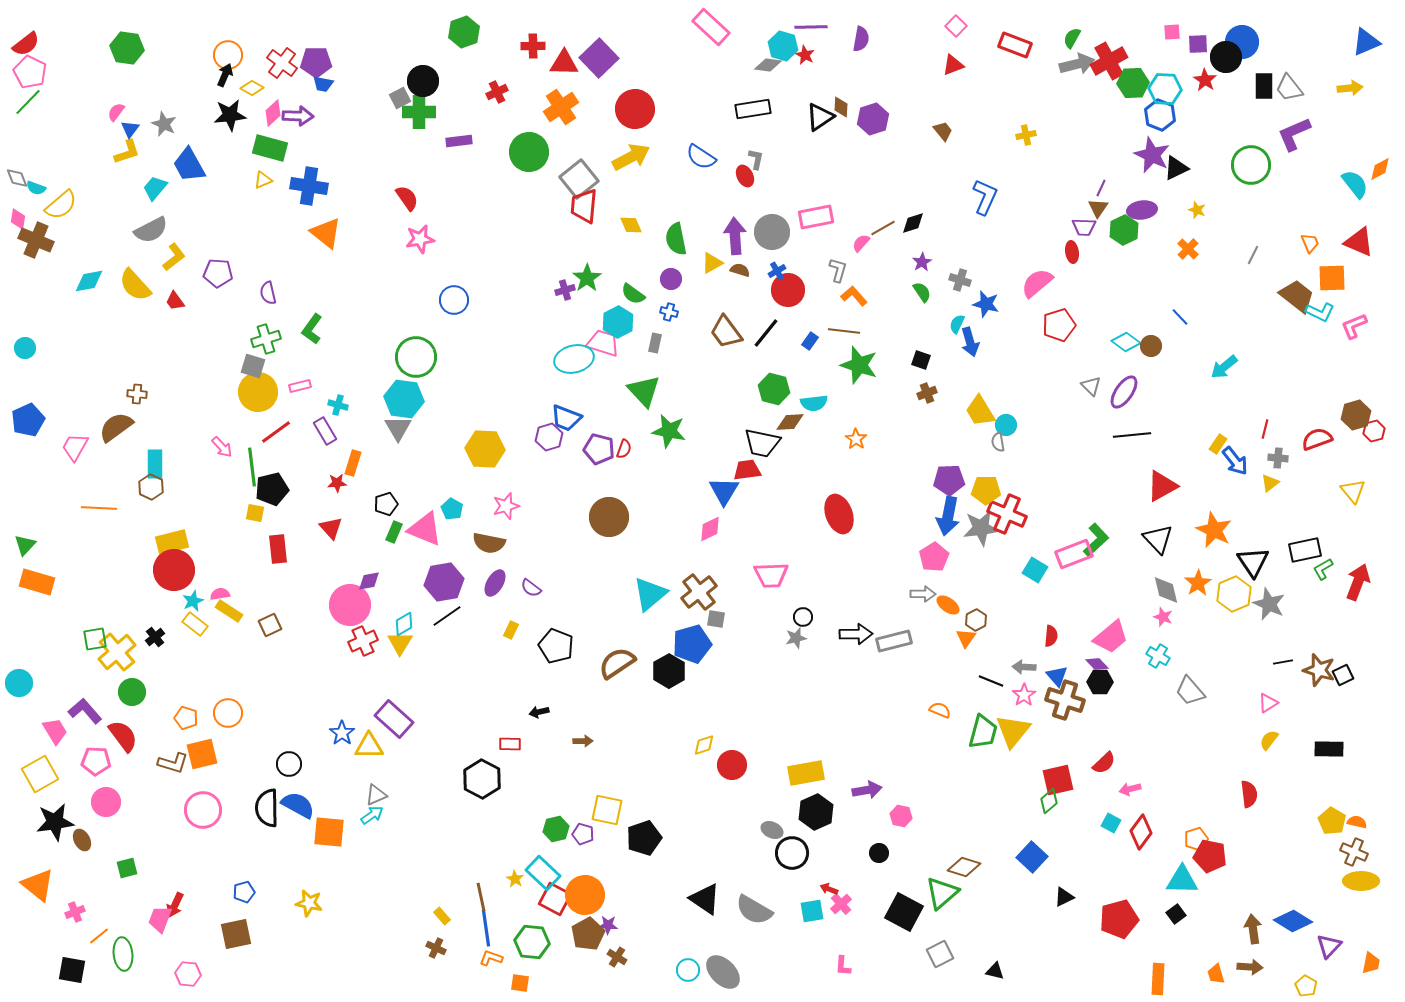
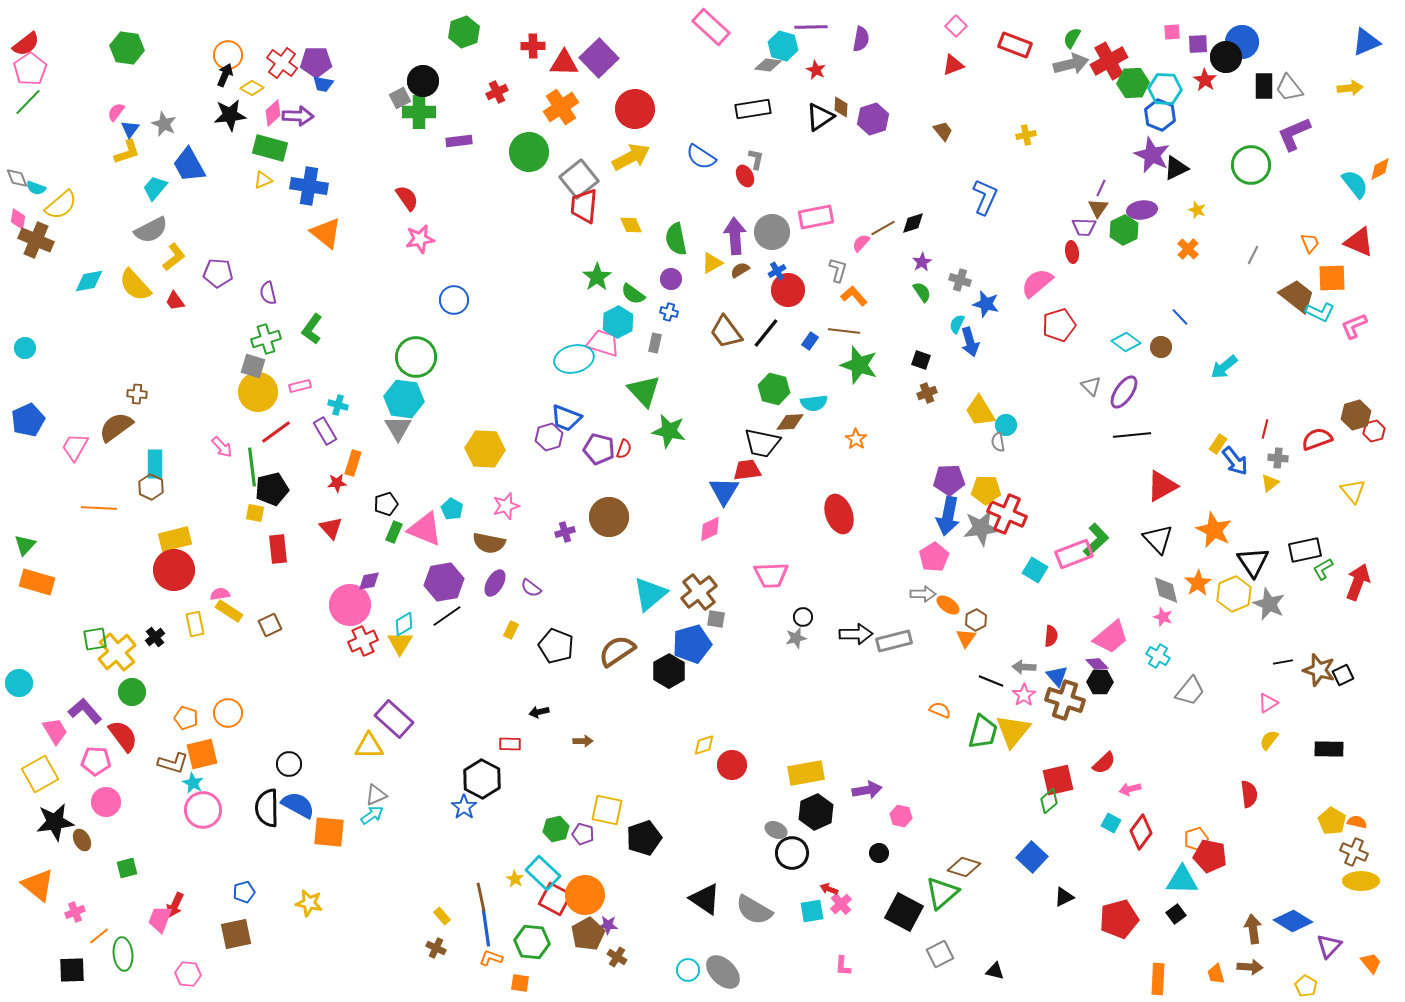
red star at (805, 55): moved 11 px right, 15 px down
gray arrow at (1077, 64): moved 6 px left
pink pentagon at (30, 72): moved 3 px up; rotated 12 degrees clockwise
brown semicircle at (740, 270): rotated 48 degrees counterclockwise
green star at (587, 278): moved 10 px right, 1 px up
purple cross at (565, 290): moved 242 px down
brown circle at (1151, 346): moved 10 px right, 1 px down
yellow rectangle at (172, 542): moved 3 px right, 3 px up
cyan star at (193, 601): moved 182 px down; rotated 20 degrees counterclockwise
yellow rectangle at (195, 624): rotated 40 degrees clockwise
brown semicircle at (617, 663): moved 12 px up
gray trapezoid at (1190, 691): rotated 100 degrees counterclockwise
blue star at (342, 733): moved 122 px right, 74 px down
gray ellipse at (772, 830): moved 4 px right
orange trapezoid at (1371, 963): rotated 50 degrees counterclockwise
black square at (72, 970): rotated 12 degrees counterclockwise
